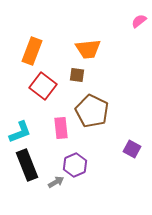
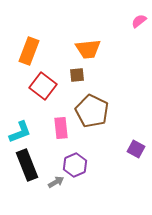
orange rectangle: moved 3 px left
brown square: rotated 14 degrees counterclockwise
purple square: moved 4 px right
